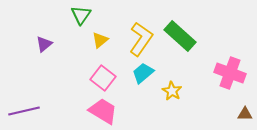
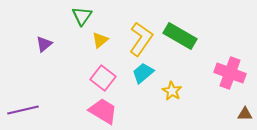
green triangle: moved 1 px right, 1 px down
green rectangle: rotated 12 degrees counterclockwise
purple line: moved 1 px left, 1 px up
